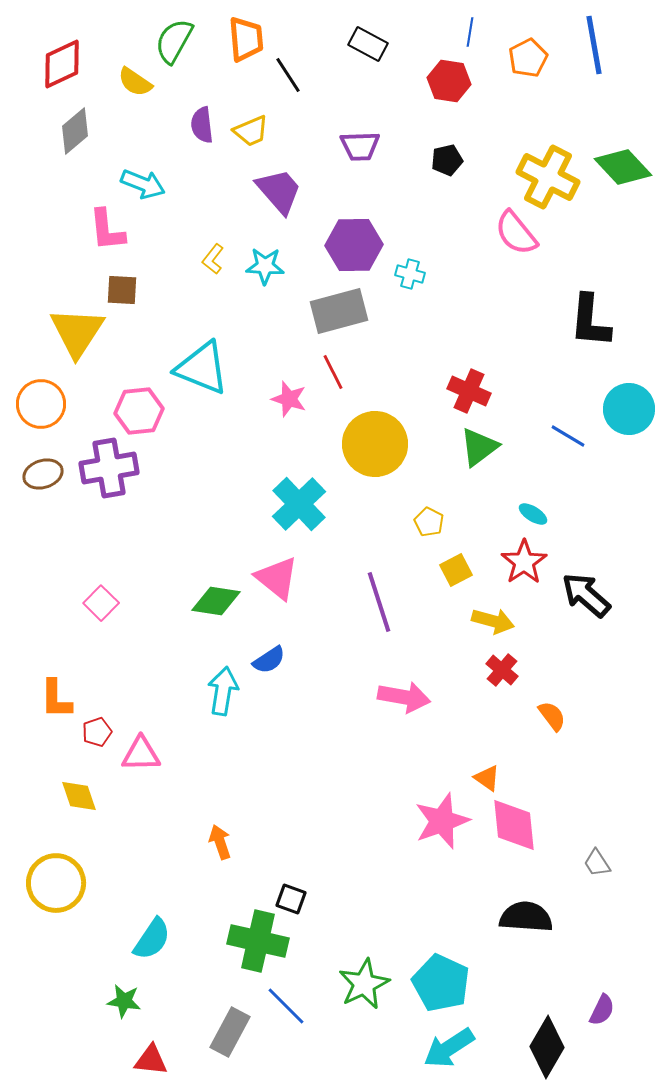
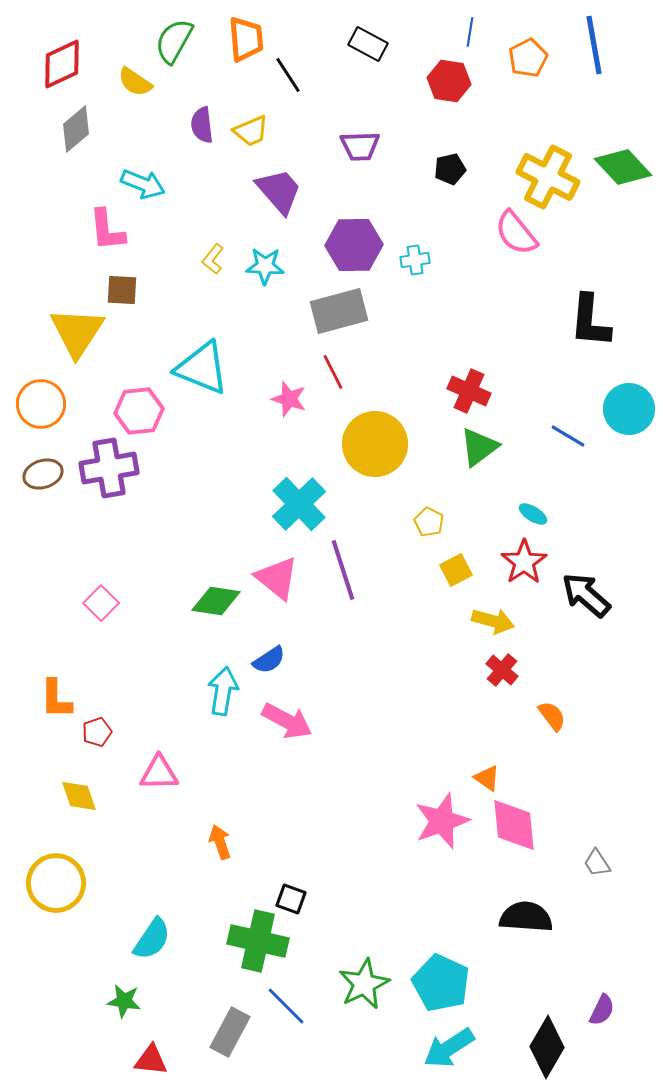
gray diamond at (75, 131): moved 1 px right, 2 px up
black pentagon at (447, 160): moved 3 px right, 9 px down
cyan cross at (410, 274): moved 5 px right, 14 px up; rotated 24 degrees counterclockwise
purple line at (379, 602): moved 36 px left, 32 px up
pink arrow at (404, 697): moved 117 px left, 24 px down; rotated 18 degrees clockwise
pink triangle at (141, 754): moved 18 px right, 19 px down
